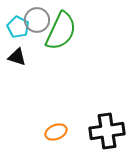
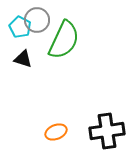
cyan pentagon: moved 2 px right
green semicircle: moved 3 px right, 9 px down
black triangle: moved 6 px right, 2 px down
